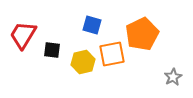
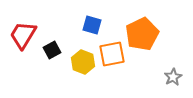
black square: rotated 36 degrees counterclockwise
yellow hexagon: rotated 25 degrees counterclockwise
